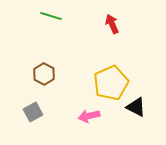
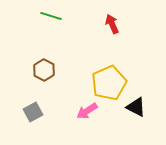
brown hexagon: moved 4 px up
yellow pentagon: moved 2 px left
pink arrow: moved 2 px left, 5 px up; rotated 20 degrees counterclockwise
